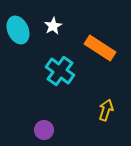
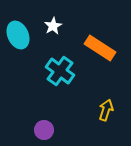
cyan ellipse: moved 5 px down
